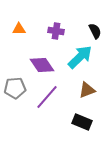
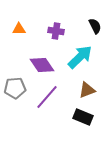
black semicircle: moved 5 px up
black rectangle: moved 1 px right, 5 px up
